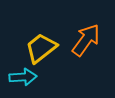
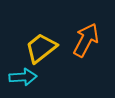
orange arrow: rotated 8 degrees counterclockwise
